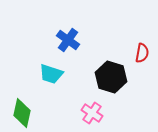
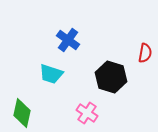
red semicircle: moved 3 px right
pink cross: moved 5 px left
